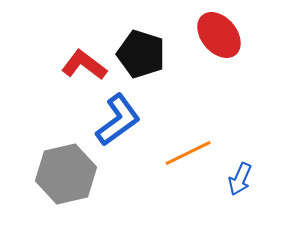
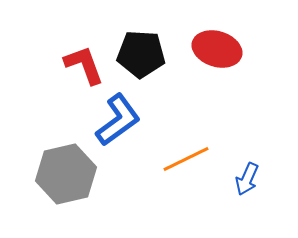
red ellipse: moved 2 px left, 14 px down; rotated 33 degrees counterclockwise
black pentagon: rotated 15 degrees counterclockwise
red L-shape: rotated 33 degrees clockwise
orange line: moved 2 px left, 6 px down
blue arrow: moved 7 px right
